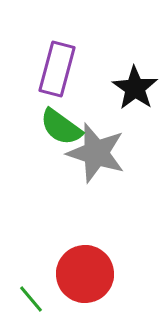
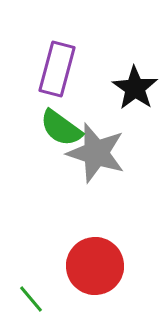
green semicircle: moved 1 px down
red circle: moved 10 px right, 8 px up
